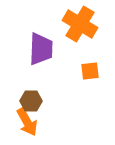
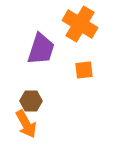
purple trapezoid: rotated 16 degrees clockwise
orange square: moved 6 px left, 1 px up
orange arrow: moved 1 px left, 2 px down
